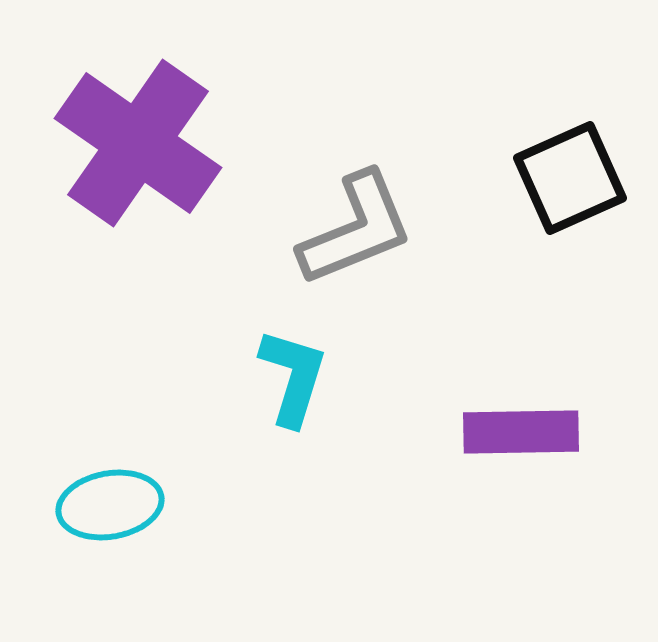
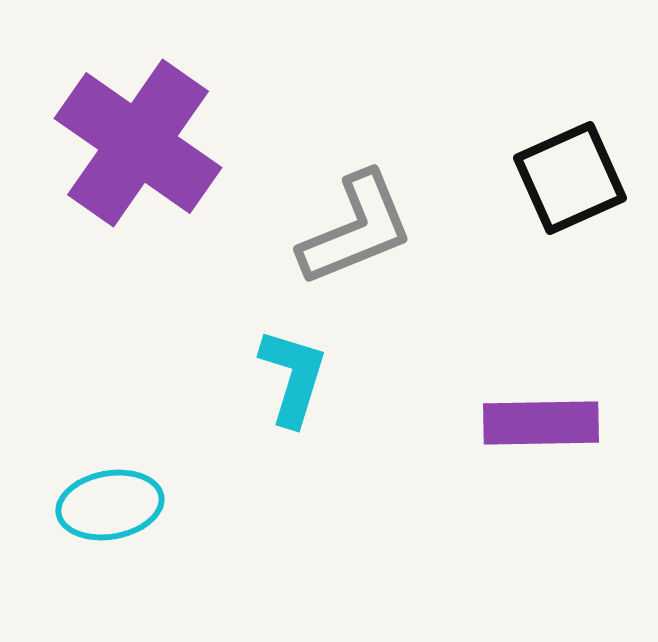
purple rectangle: moved 20 px right, 9 px up
